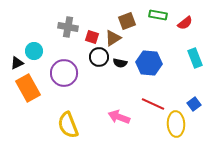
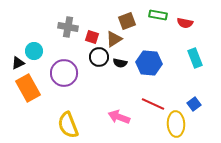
red semicircle: rotated 49 degrees clockwise
brown triangle: moved 1 px right, 1 px down
black triangle: moved 1 px right
